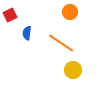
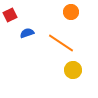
orange circle: moved 1 px right
blue semicircle: rotated 64 degrees clockwise
